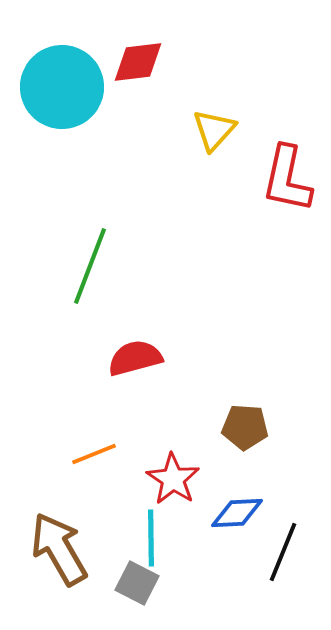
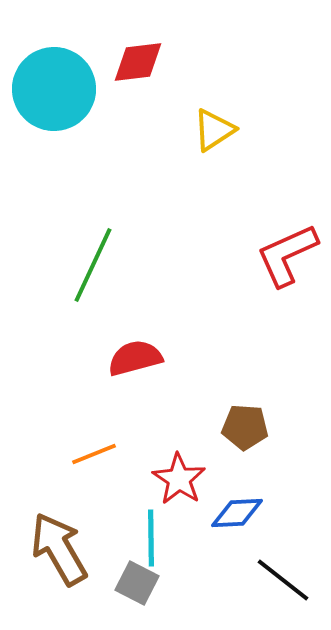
cyan circle: moved 8 px left, 2 px down
yellow triangle: rotated 15 degrees clockwise
red L-shape: moved 76 px down; rotated 54 degrees clockwise
green line: moved 3 px right, 1 px up; rotated 4 degrees clockwise
red star: moved 6 px right
black line: moved 28 px down; rotated 74 degrees counterclockwise
